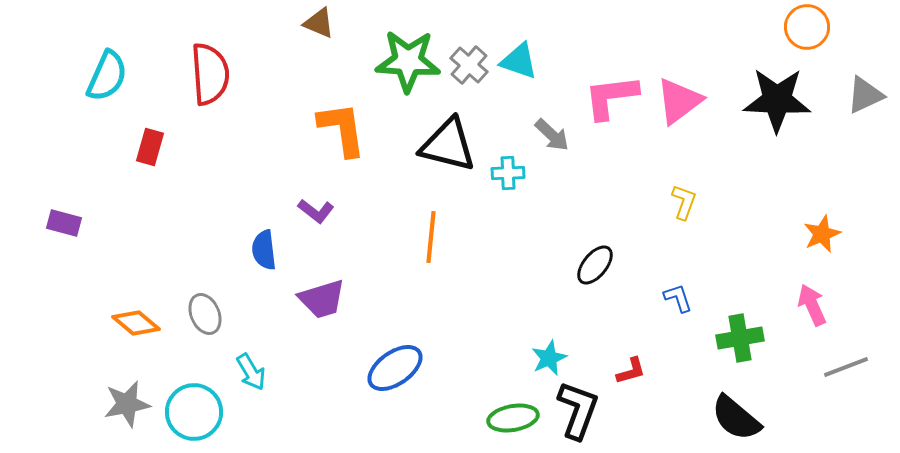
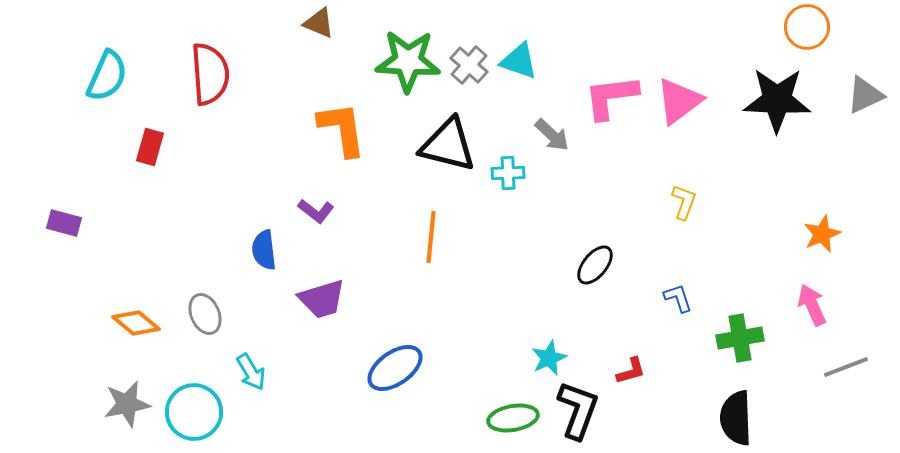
black semicircle: rotated 48 degrees clockwise
